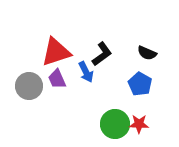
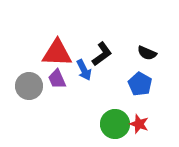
red triangle: moved 1 px right, 1 px down; rotated 20 degrees clockwise
blue arrow: moved 2 px left, 2 px up
red star: rotated 18 degrees clockwise
